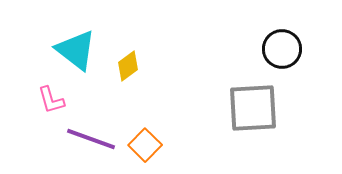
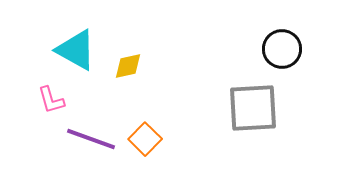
cyan triangle: rotated 9 degrees counterclockwise
yellow diamond: rotated 24 degrees clockwise
orange square: moved 6 px up
